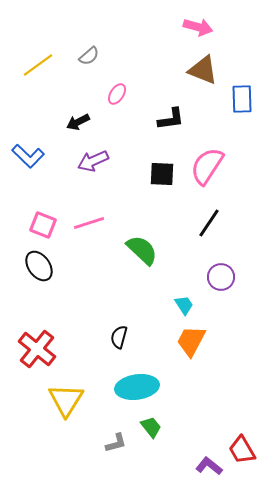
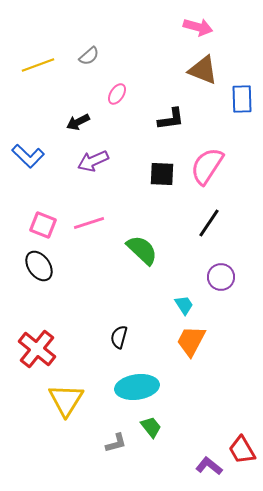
yellow line: rotated 16 degrees clockwise
